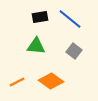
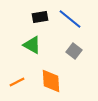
green triangle: moved 4 px left, 1 px up; rotated 24 degrees clockwise
orange diamond: rotated 50 degrees clockwise
